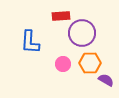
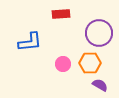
red rectangle: moved 2 px up
purple circle: moved 17 px right
blue L-shape: rotated 100 degrees counterclockwise
purple semicircle: moved 6 px left, 5 px down
